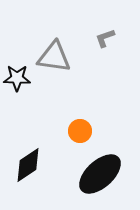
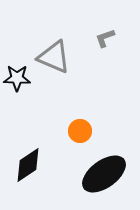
gray triangle: rotated 15 degrees clockwise
black ellipse: moved 4 px right; rotated 6 degrees clockwise
